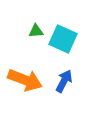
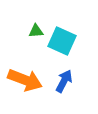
cyan square: moved 1 px left, 2 px down
